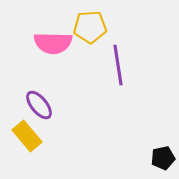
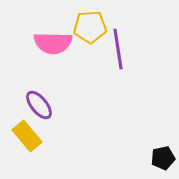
purple line: moved 16 px up
